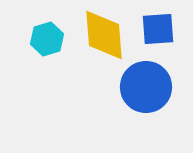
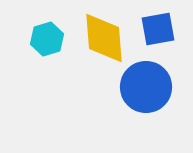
blue square: rotated 6 degrees counterclockwise
yellow diamond: moved 3 px down
